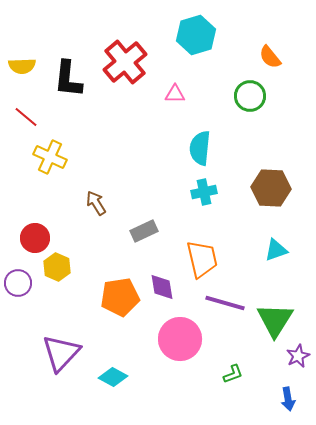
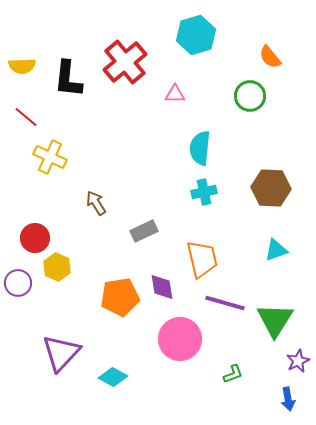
purple star: moved 5 px down
